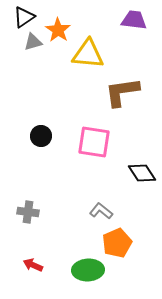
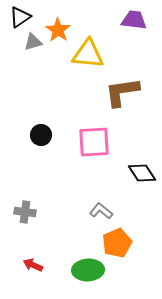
black triangle: moved 4 px left
black circle: moved 1 px up
pink square: rotated 12 degrees counterclockwise
gray cross: moved 3 px left
